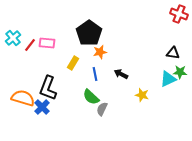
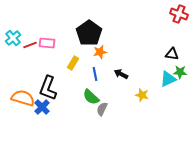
red line: rotated 32 degrees clockwise
black triangle: moved 1 px left, 1 px down
